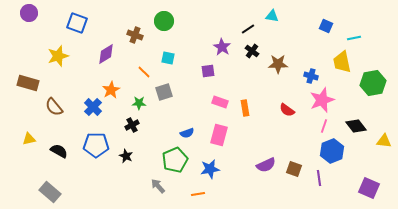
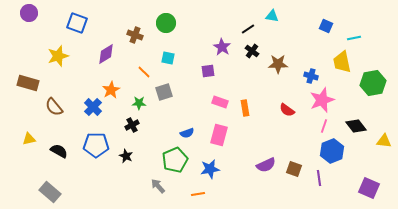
green circle at (164, 21): moved 2 px right, 2 px down
